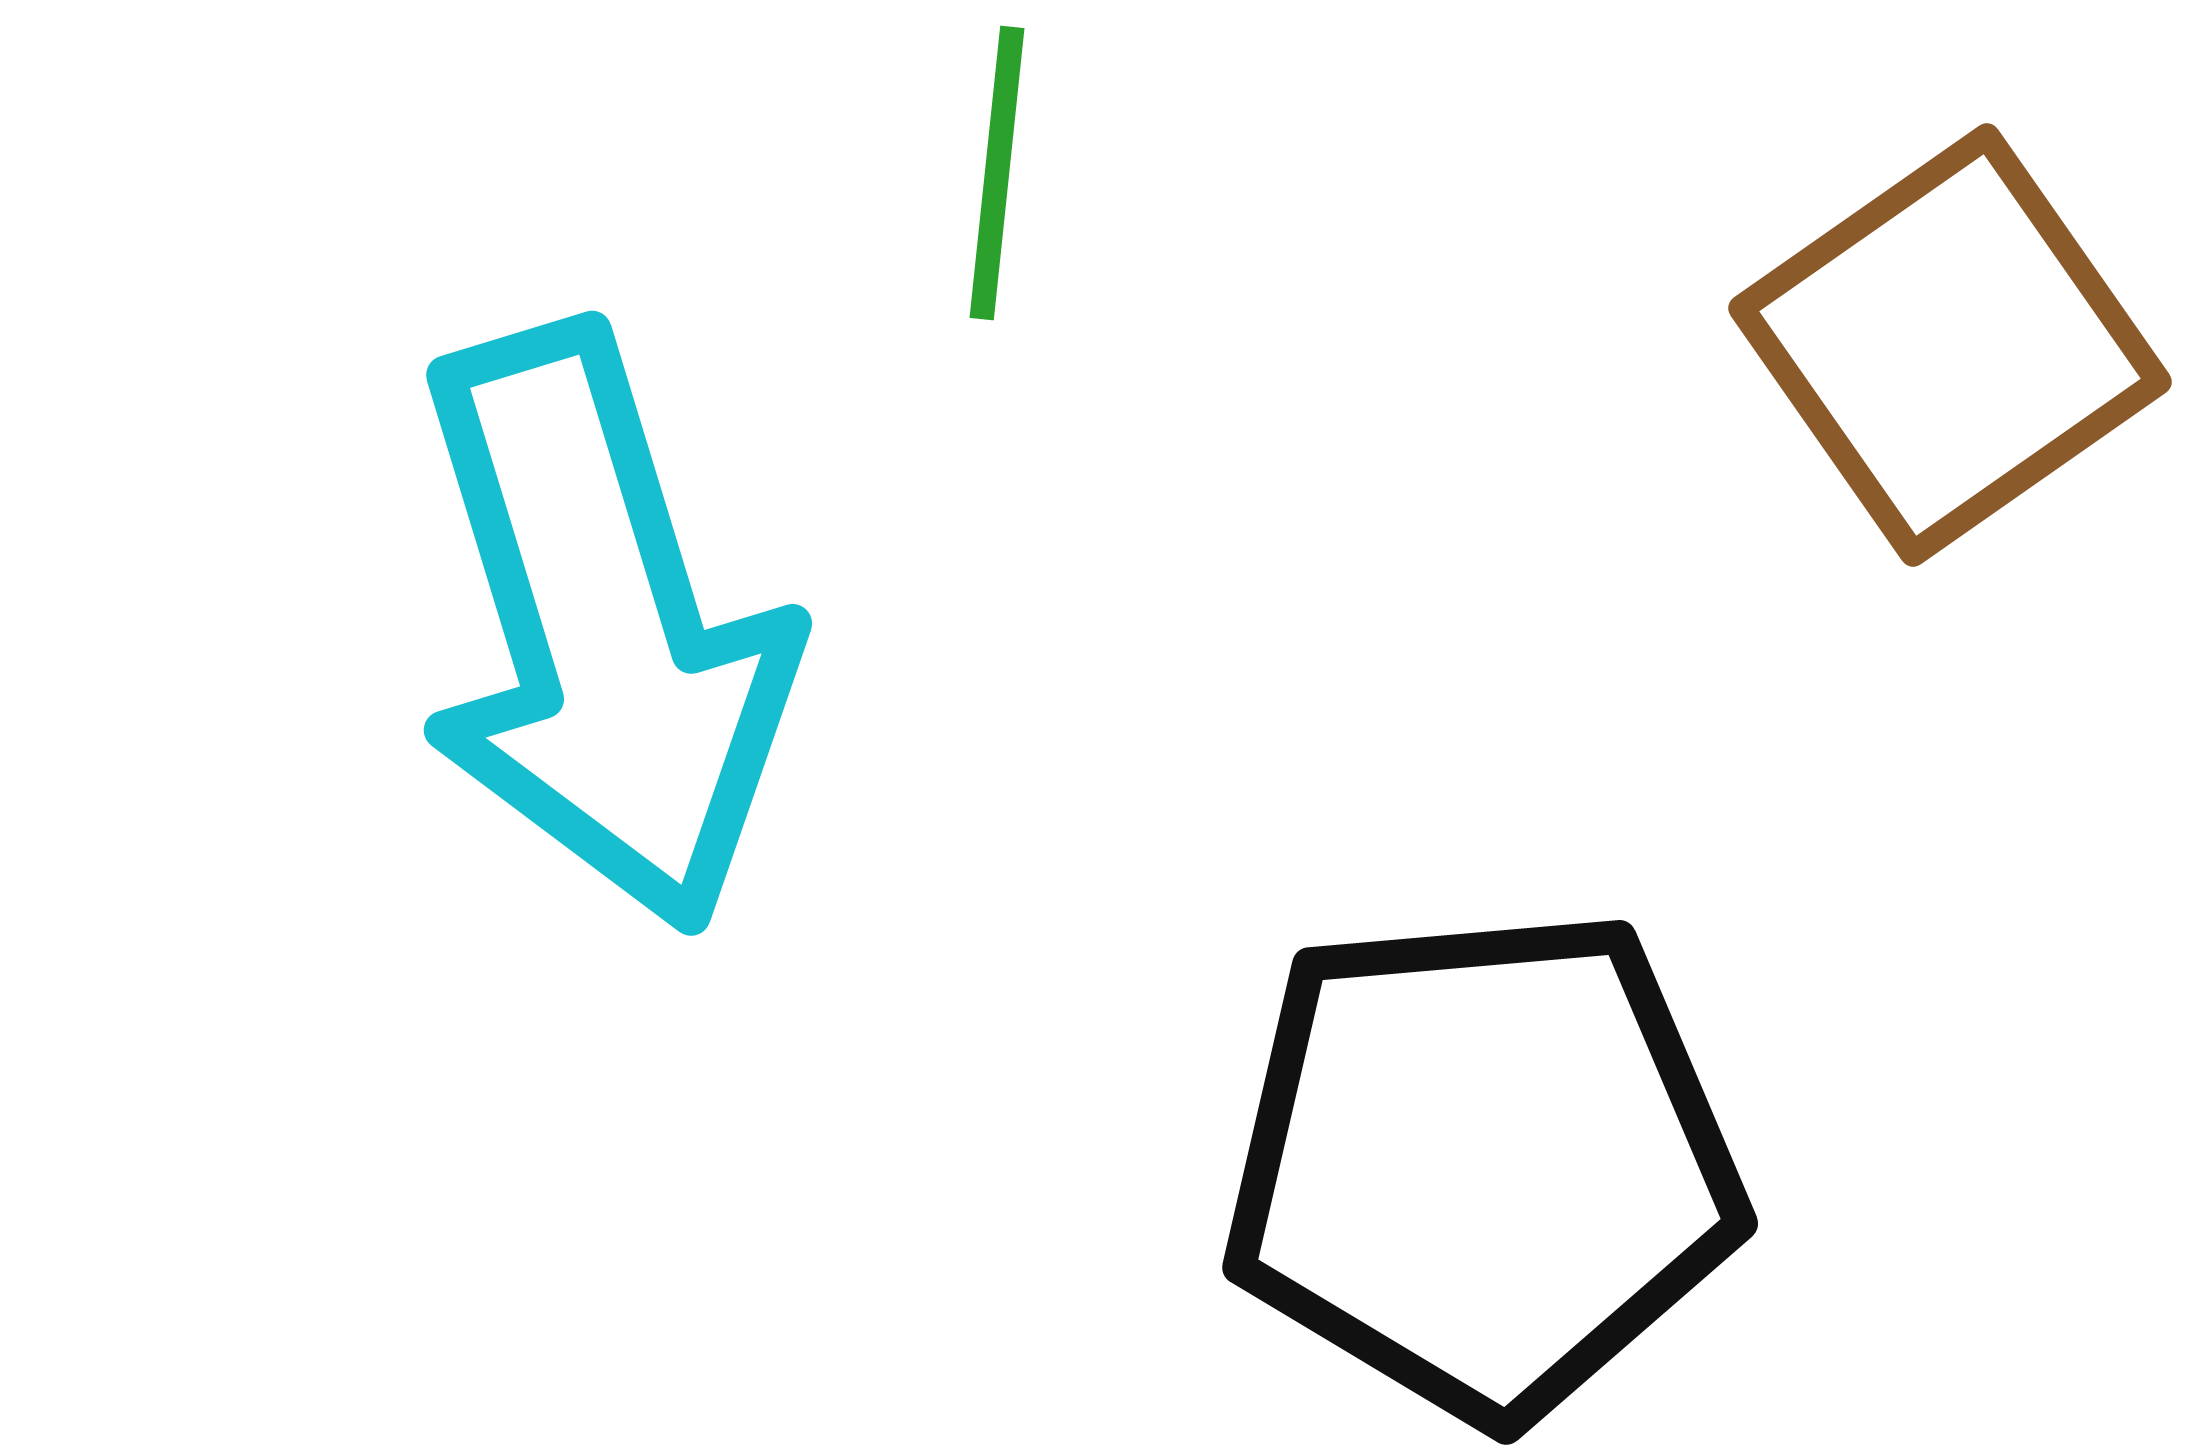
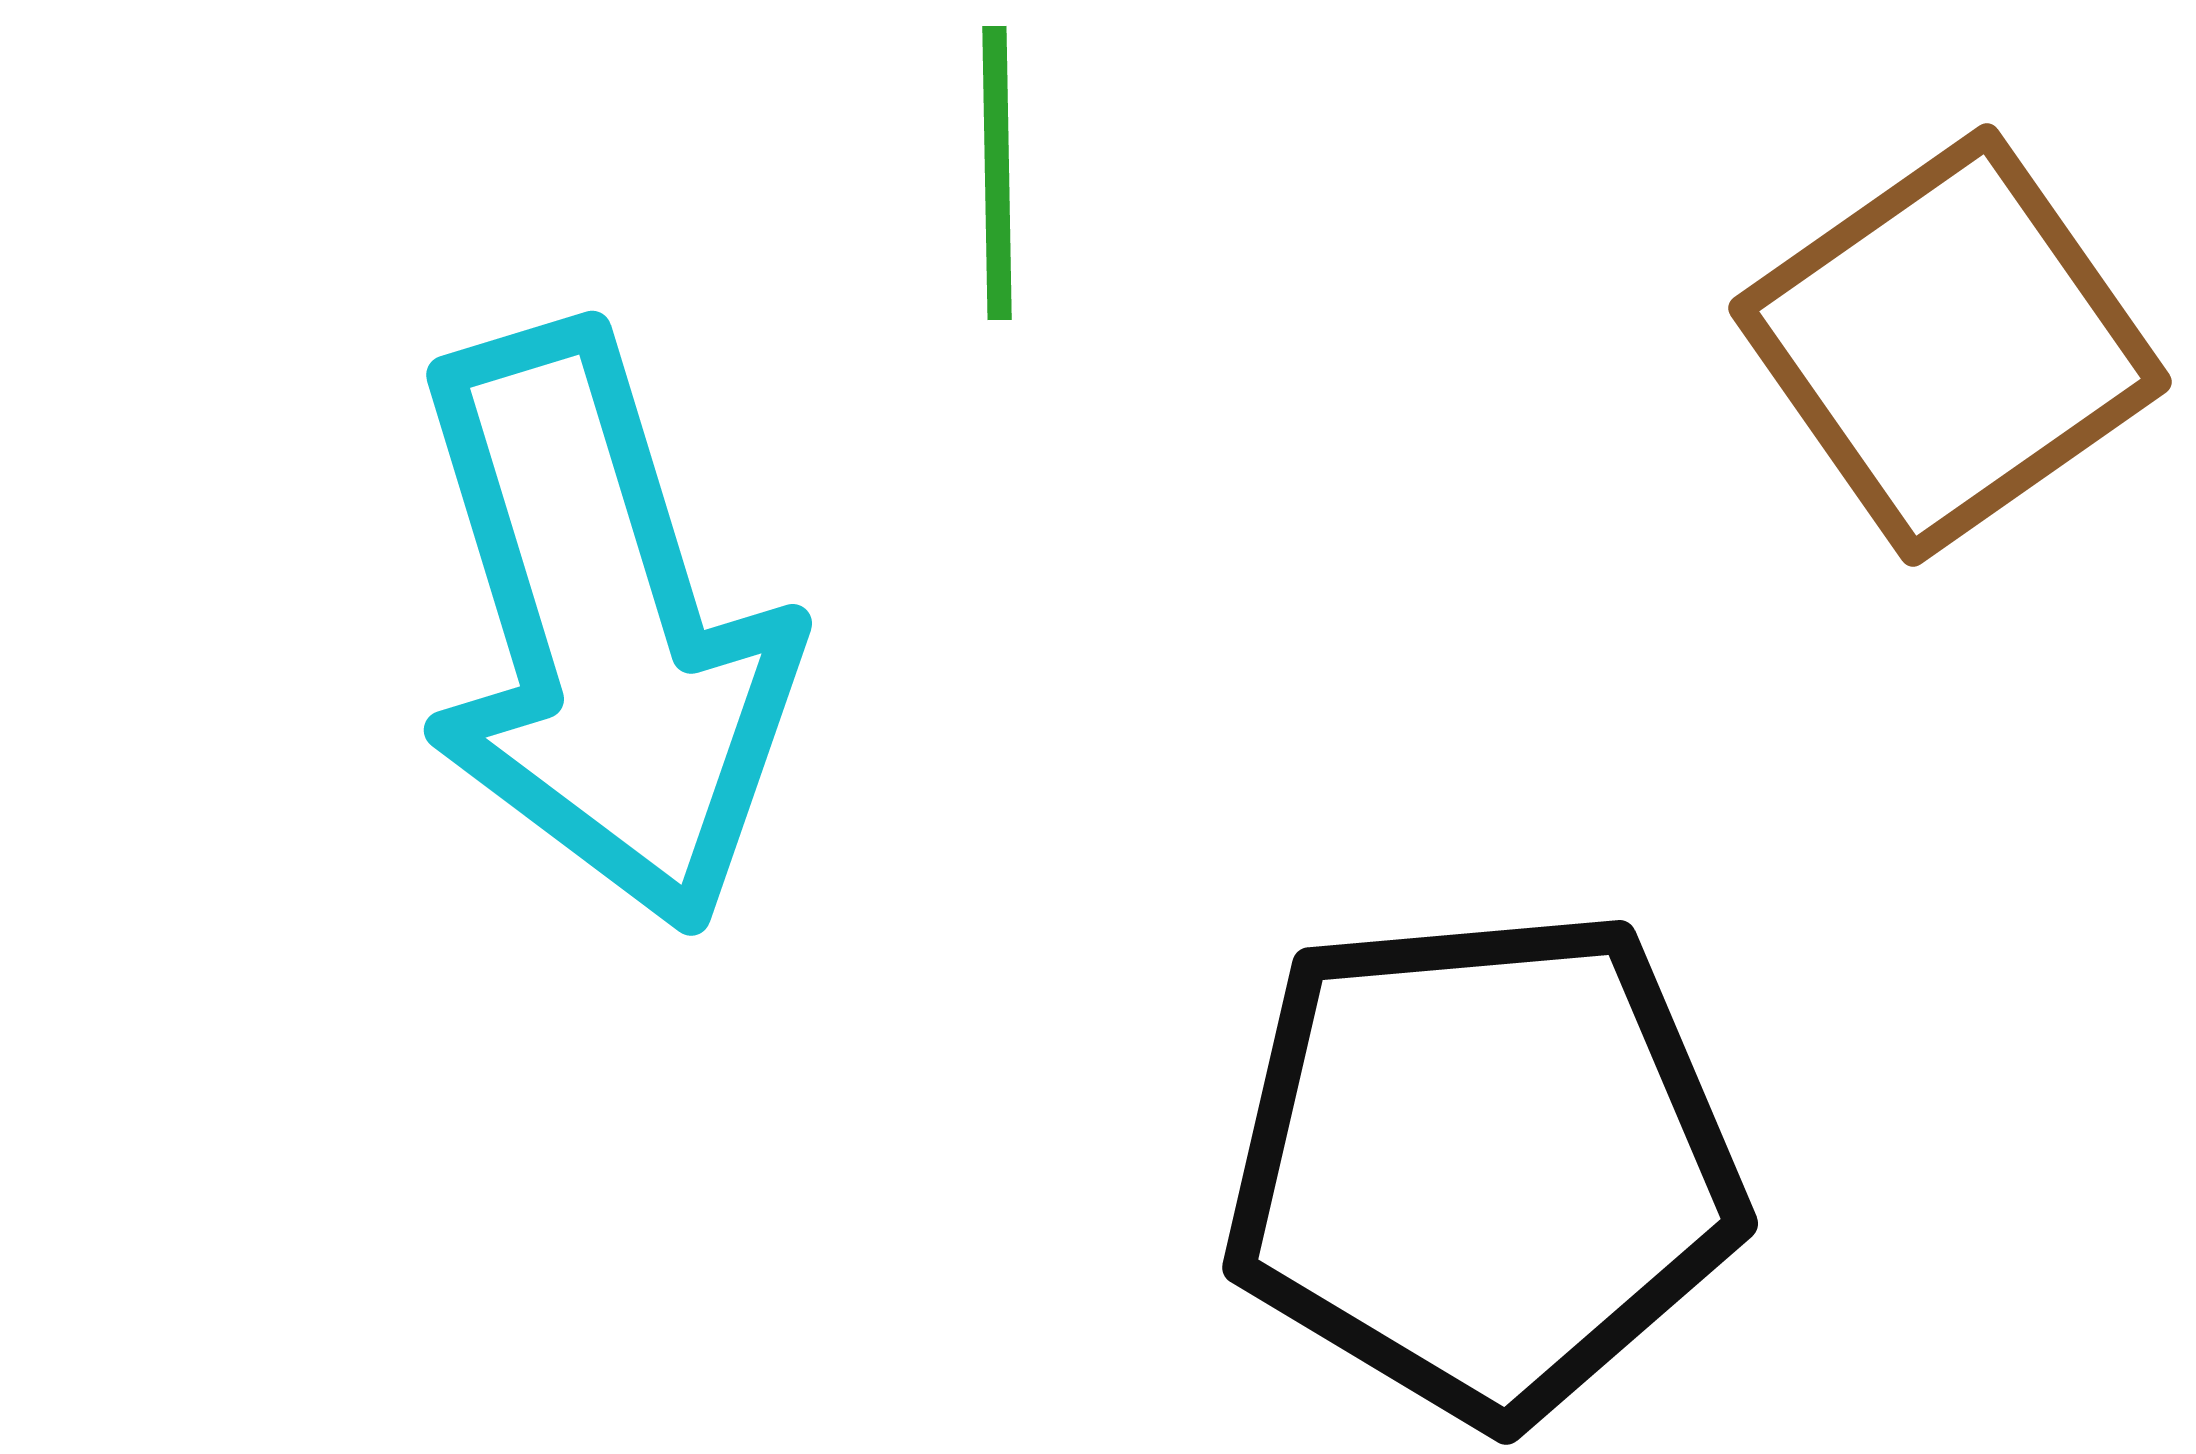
green line: rotated 7 degrees counterclockwise
